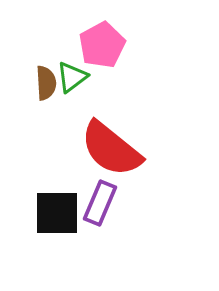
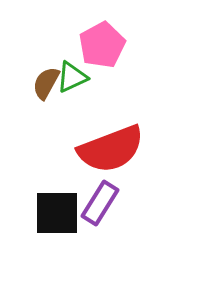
green triangle: rotated 12 degrees clockwise
brown semicircle: rotated 148 degrees counterclockwise
red semicircle: rotated 60 degrees counterclockwise
purple rectangle: rotated 9 degrees clockwise
